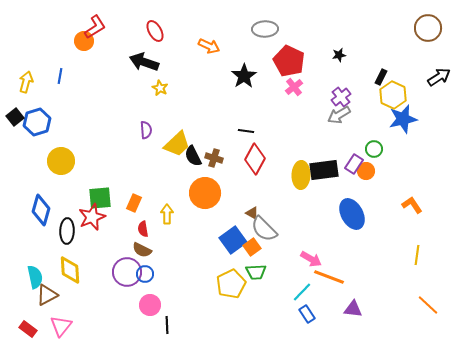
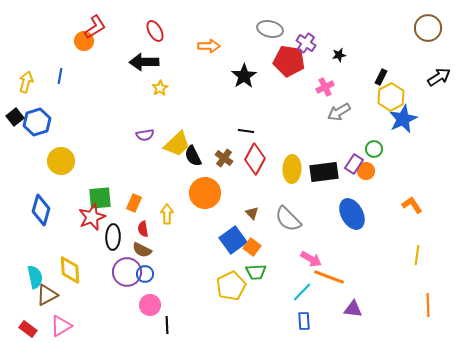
gray ellipse at (265, 29): moved 5 px right; rotated 15 degrees clockwise
orange arrow at (209, 46): rotated 25 degrees counterclockwise
red pentagon at (289, 61): rotated 16 degrees counterclockwise
black arrow at (144, 62): rotated 20 degrees counterclockwise
pink cross at (294, 87): moved 31 px right; rotated 12 degrees clockwise
yellow star at (160, 88): rotated 14 degrees clockwise
yellow hexagon at (393, 95): moved 2 px left, 2 px down; rotated 8 degrees clockwise
purple cross at (341, 97): moved 35 px left, 54 px up; rotated 18 degrees counterclockwise
gray arrow at (339, 115): moved 3 px up
blue star at (403, 119): rotated 12 degrees counterclockwise
purple semicircle at (146, 130): moved 1 px left, 5 px down; rotated 84 degrees clockwise
brown cross at (214, 158): moved 10 px right; rotated 18 degrees clockwise
black rectangle at (324, 170): moved 2 px down
yellow ellipse at (301, 175): moved 9 px left, 6 px up
brown triangle at (252, 213): rotated 16 degrees clockwise
gray semicircle at (264, 229): moved 24 px right, 10 px up
black ellipse at (67, 231): moved 46 px right, 6 px down
orange square at (252, 247): rotated 18 degrees counterclockwise
yellow pentagon at (231, 284): moved 2 px down
orange line at (428, 305): rotated 45 degrees clockwise
blue rectangle at (307, 314): moved 3 px left, 7 px down; rotated 30 degrees clockwise
pink triangle at (61, 326): rotated 20 degrees clockwise
